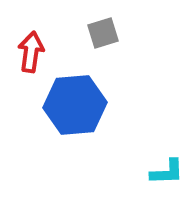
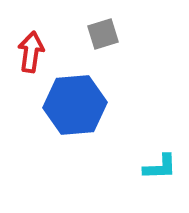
gray square: moved 1 px down
cyan L-shape: moved 7 px left, 5 px up
